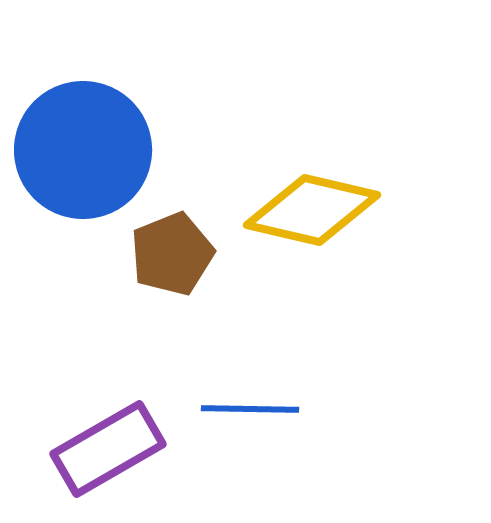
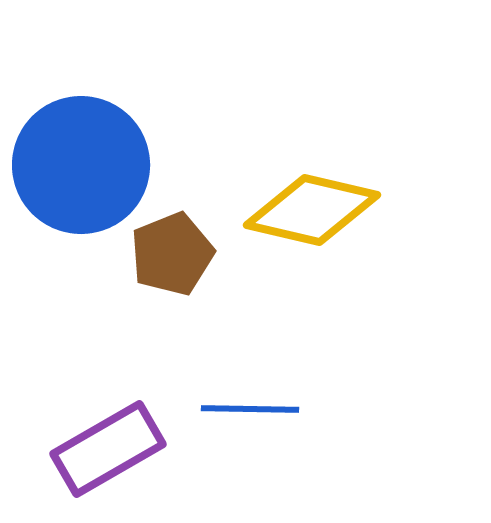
blue circle: moved 2 px left, 15 px down
